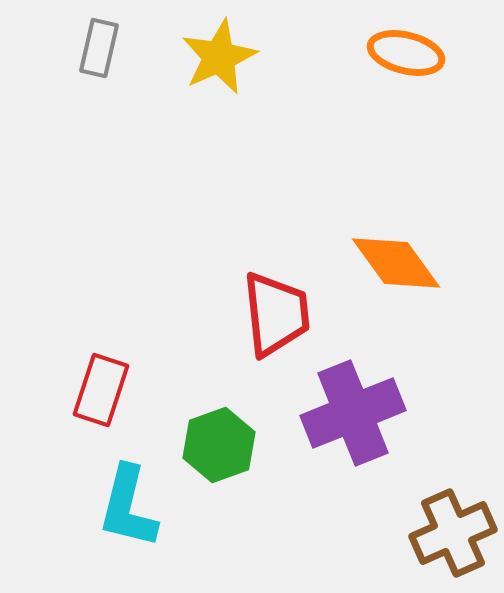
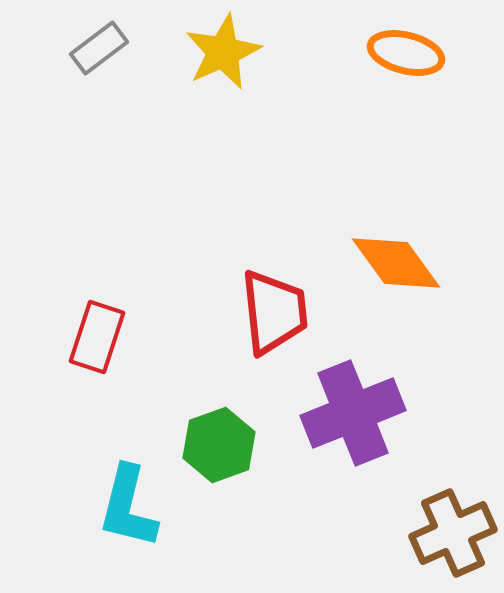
gray rectangle: rotated 40 degrees clockwise
yellow star: moved 4 px right, 5 px up
red trapezoid: moved 2 px left, 2 px up
red rectangle: moved 4 px left, 53 px up
